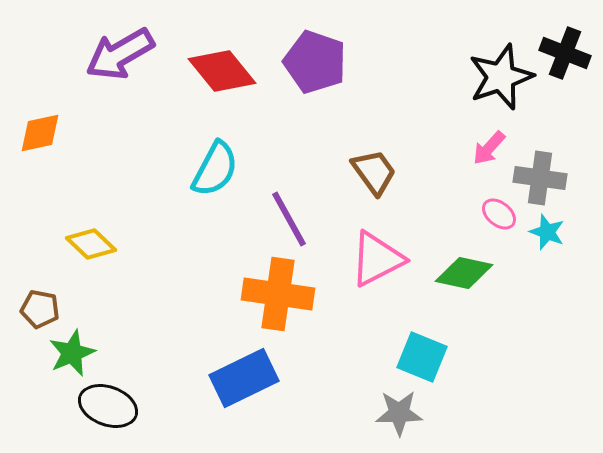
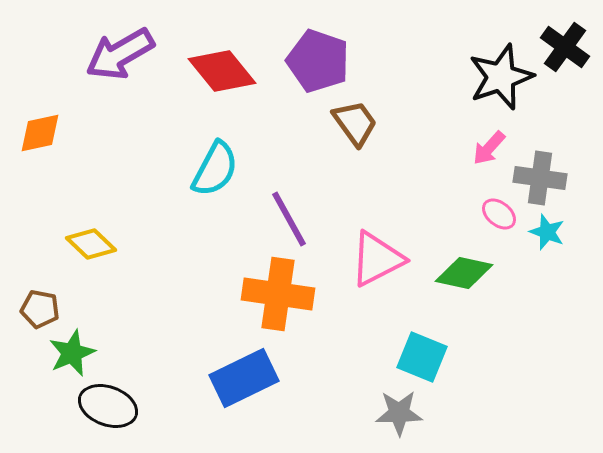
black cross: moved 6 px up; rotated 15 degrees clockwise
purple pentagon: moved 3 px right, 1 px up
brown trapezoid: moved 19 px left, 49 px up
